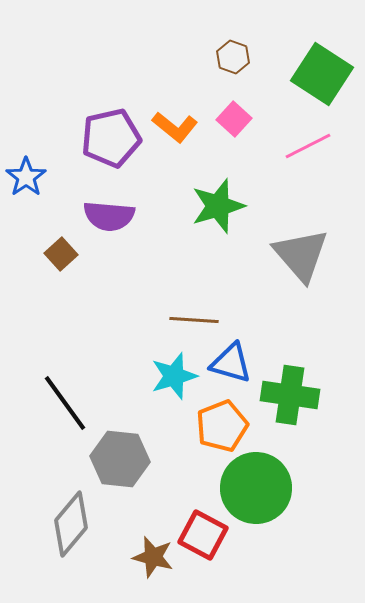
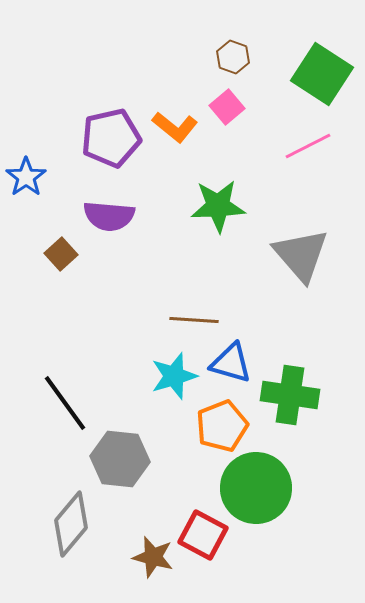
pink square: moved 7 px left, 12 px up; rotated 8 degrees clockwise
green star: rotated 14 degrees clockwise
